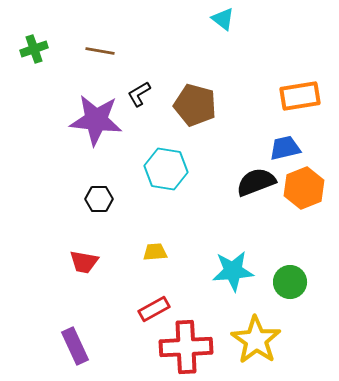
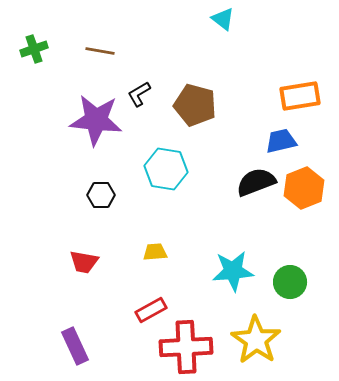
blue trapezoid: moved 4 px left, 7 px up
black hexagon: moved 2 px right, 4 px up
red rectangle: moved 3 px left, 1 px down
